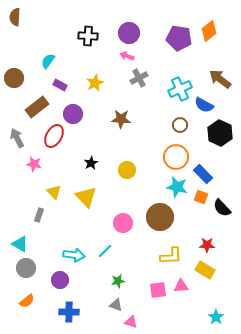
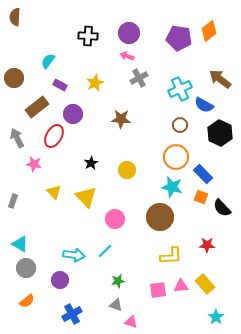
cyan star at (177, 187): moved 5 px left
gray rectangle at (39, 215): moved 26 px left, 14 px up
pink circle at (123, 223): moved 8 px left, 4 px up
yellow rectangle at (205, 270): moved 14 px down; rotated 18 degrees clockwise
blue cross at (69, 312): moved 3 px right, 2 px down; rotated 30 degrees counterclockwise
